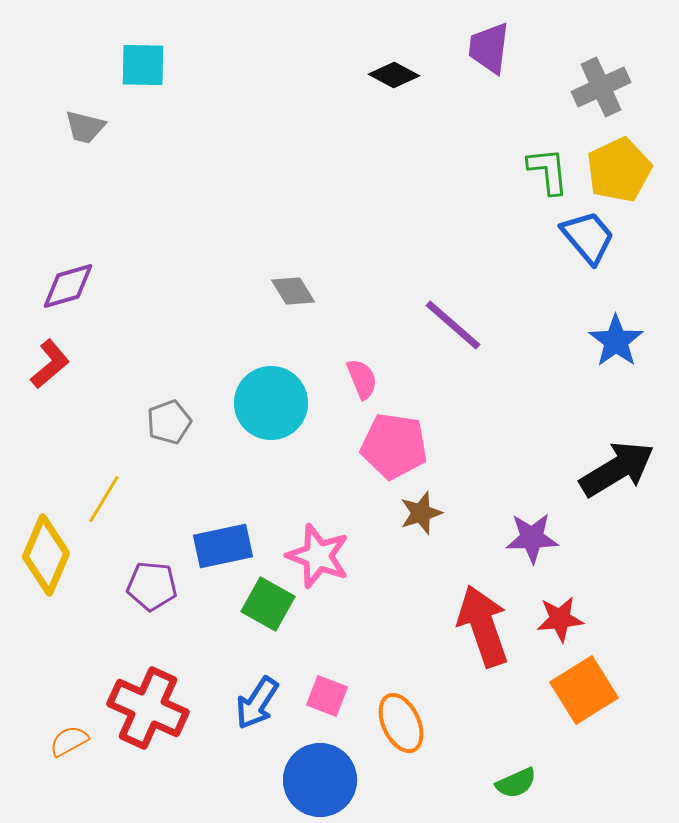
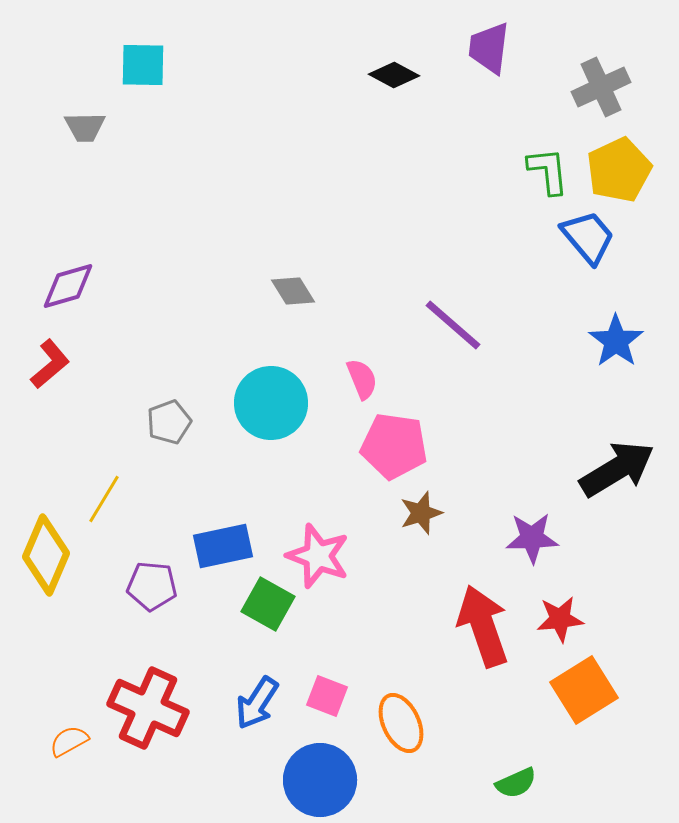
gray trapezoid: rotated 15 degrees counterclockwise
